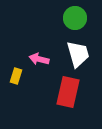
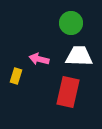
green circle: moved 4 px left, 5 px down
white trapezoid: moved 1 px right, 2 px down; rotated 72 degrees counterclockwise
